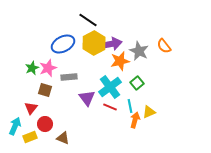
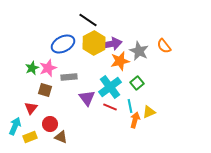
red circle: moved 5 px right
brown triangle: moved 2 px left, 1 px up
